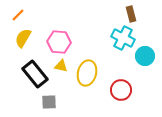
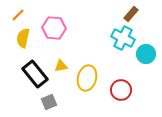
brown rectangle: rotated 56 degrees clockwise
yellow semicircle: rotated 18 degrees counterclockwise
pink hexagon: moved 5 px left, 14 px up
cyan circle: moved 1 px right, 2 px up
yellow triangle: rotated 24 degrees counterclockwise
yellow ellipse: moved 5 px down
gray square: rotated 21 degrees counterclockwise
